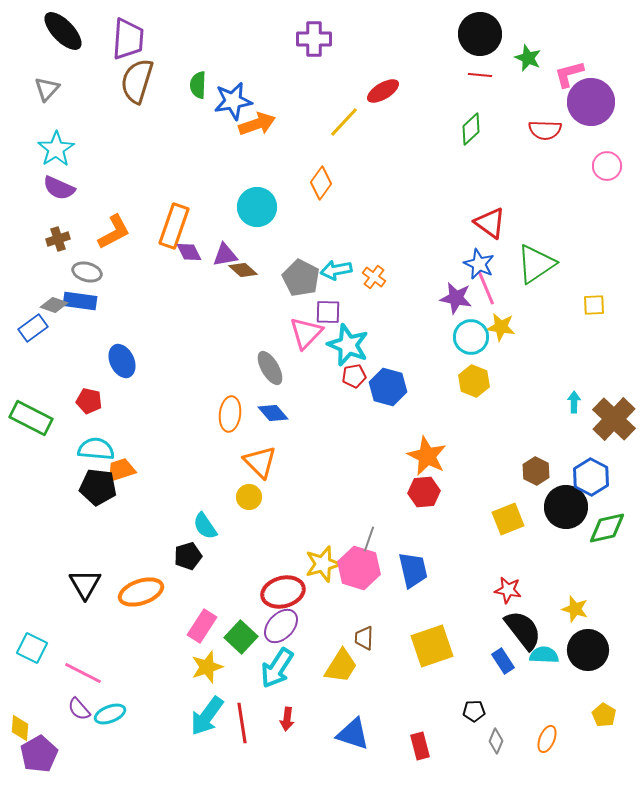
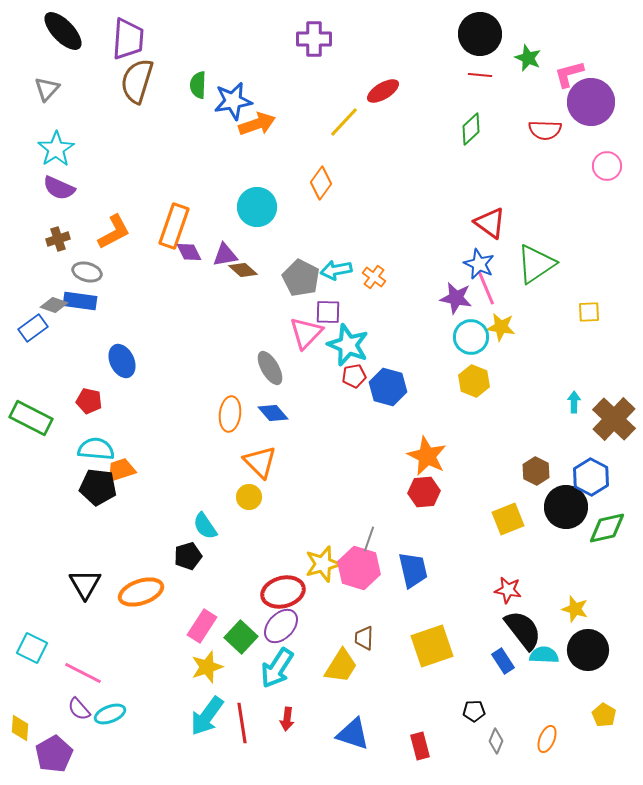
yellow square at (594, 305): moved 5 px left, 7 px down
purple pentagon at (39, 754): moved 15 px right
